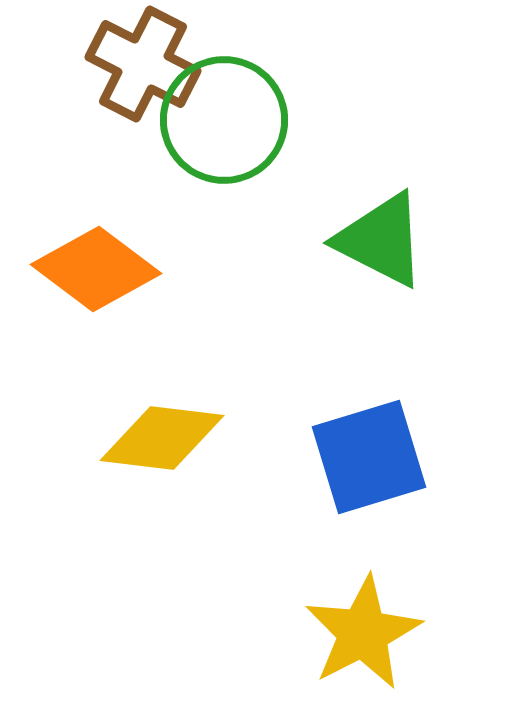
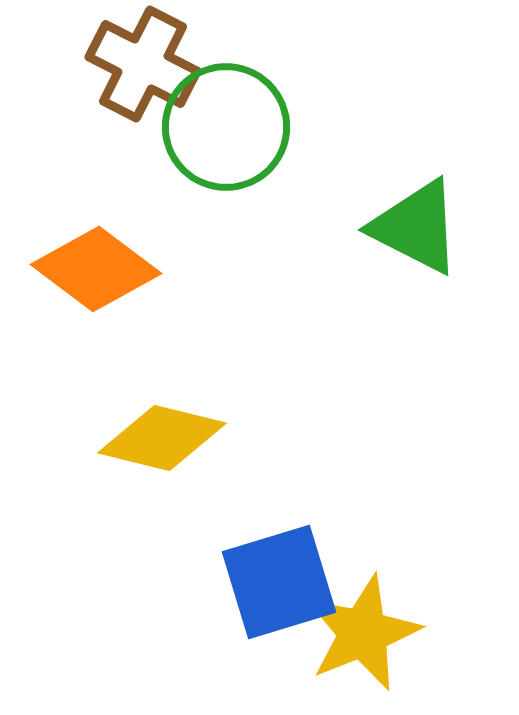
green circle: moved 2 px right, 7 px down
green triangle: moved 35 px right, 13 px up
yellow diamond: rotated 7 degrees clockwise
blue square: moved 90 px left, 125 px down
yellow star: rotated 5 degrees clockwise
